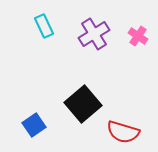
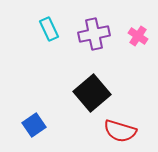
cyan rectangle: moved 5 px right, 3 px down
purple cross: rotated 20 degrees clockwise
black square: moved 9 px right, 11 px up
red semicircle: moved 3 px left, 1 px up
